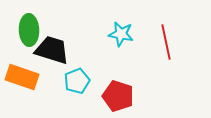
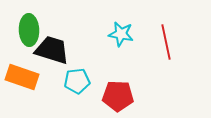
cyan pentagon: rotated 15 degrees clockwise
red pentagon: rotated 16 degrees counterclockwise
